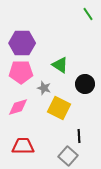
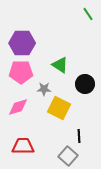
gray star: moved 1 px down; rotated 16 degrees counterclockwise
